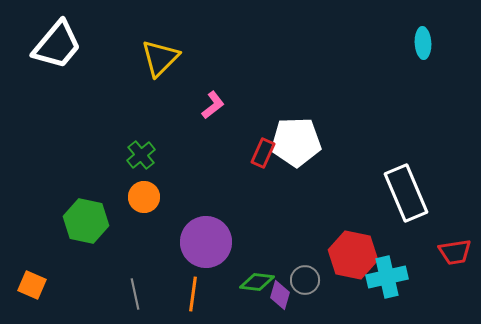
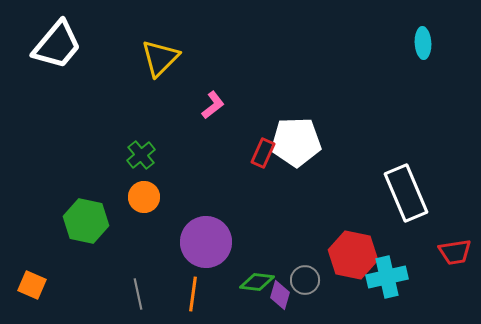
gray line: moved 3 px right
